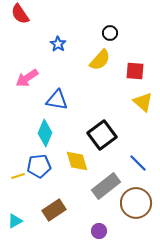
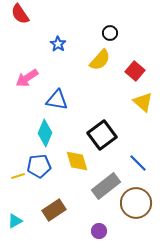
red square: rotated 36 degrees clockwise
